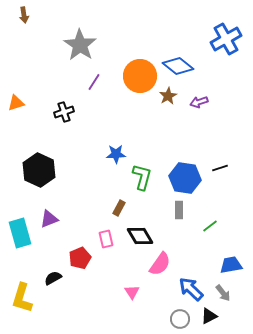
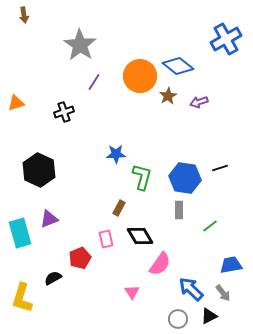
gray circle: moved 2 px left
